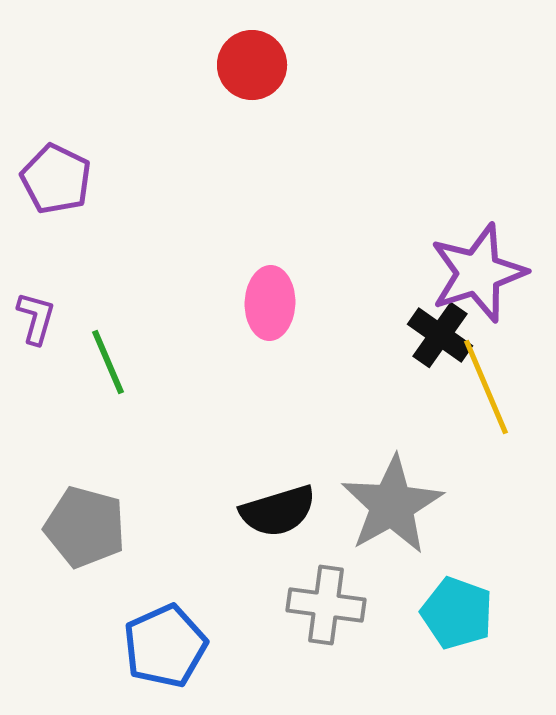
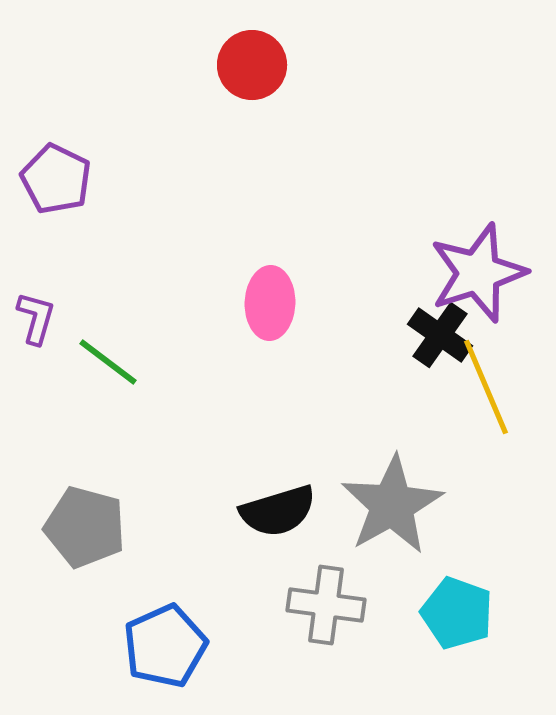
green line: rotated 30 degrees counterclockwise
